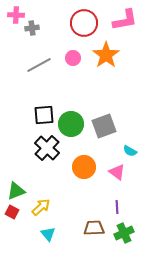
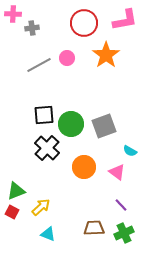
pink cross: moved 3 px left, 1 px up
pink circle: moved 6 px left
purple line: moved 4 px right, 2 px up; rotated 40 degrees counterclockwise
cyan triangle: rotated 28 degrees counterclockwise
